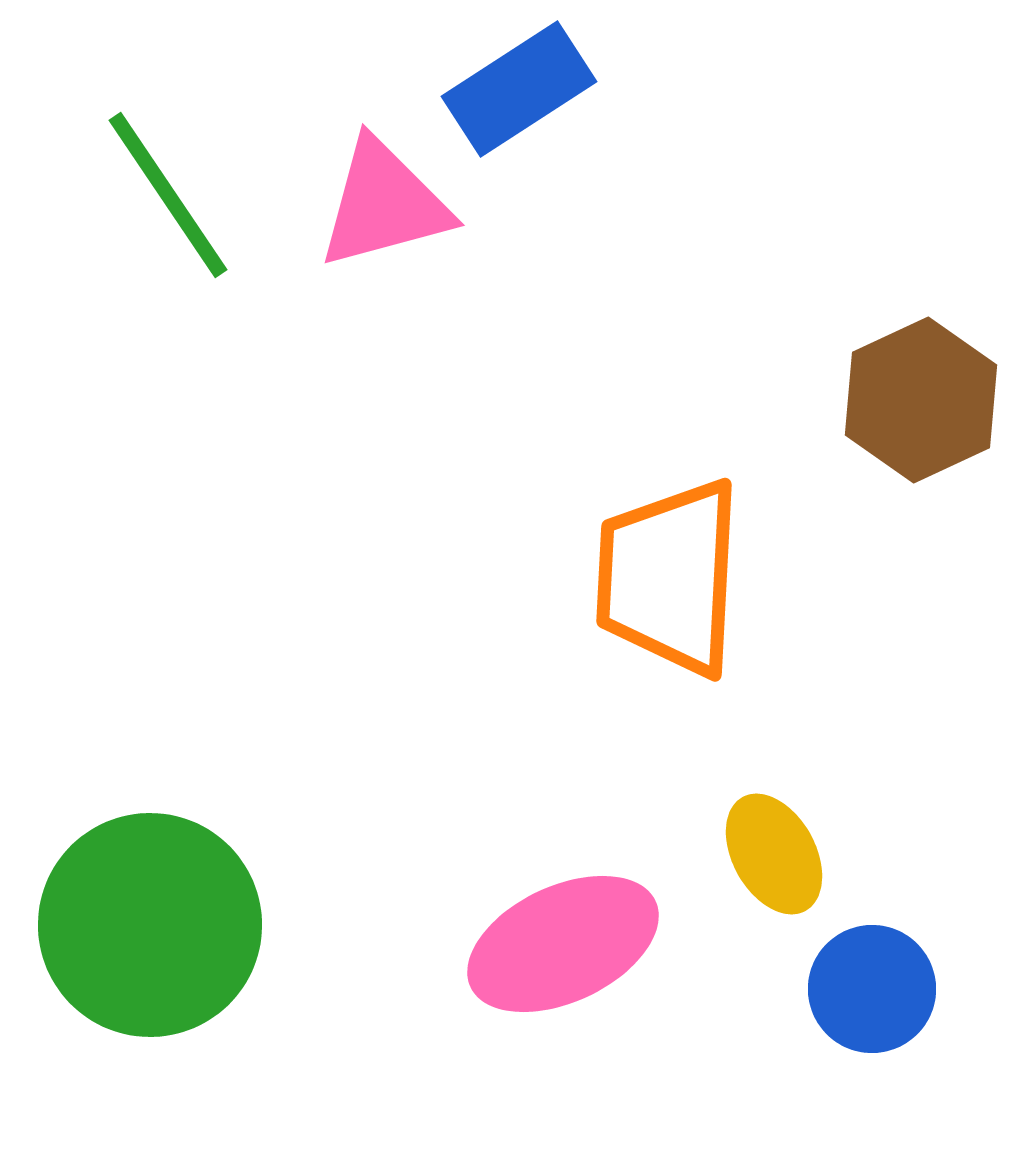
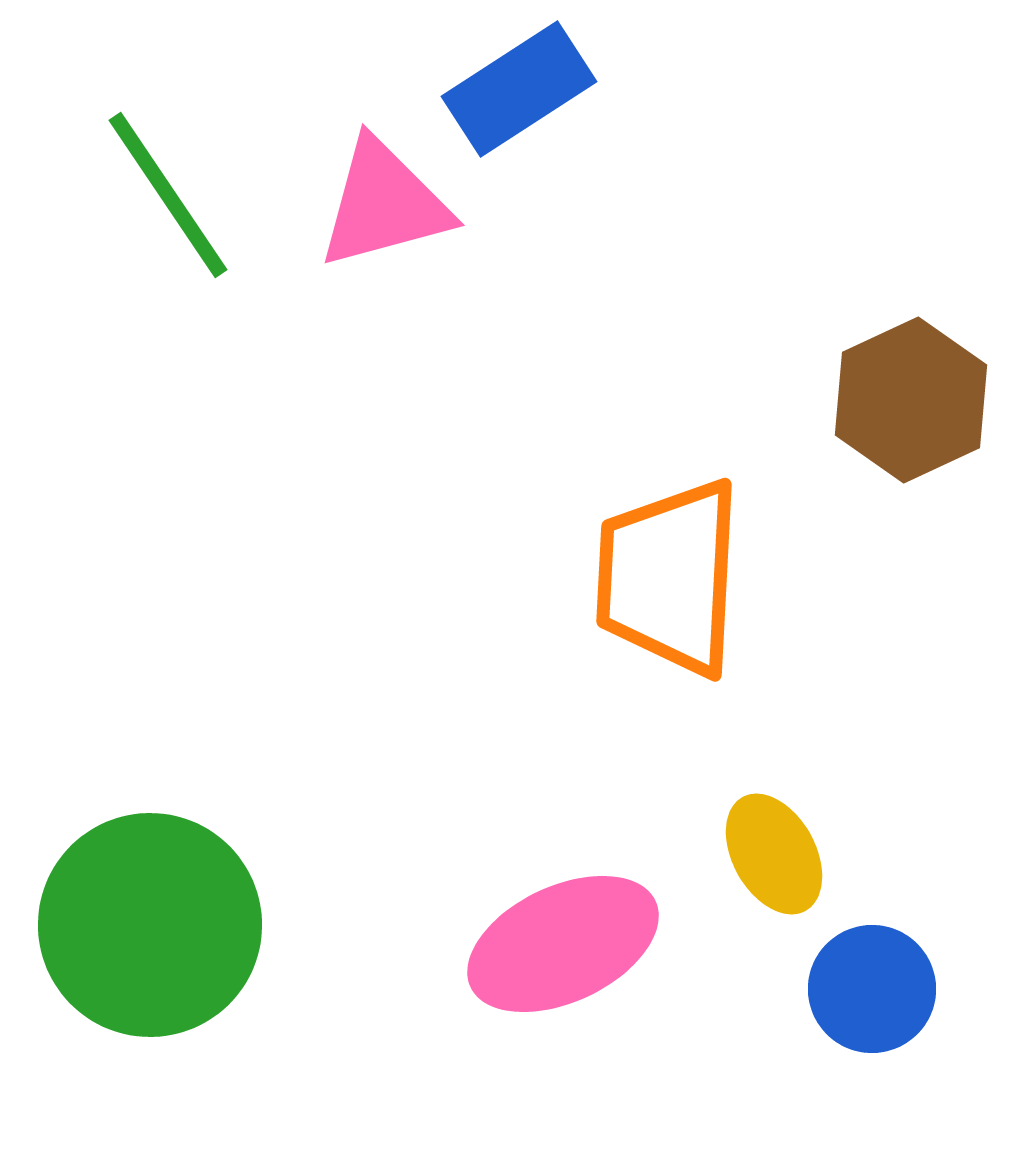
brown hexagon: moved 10 px left
